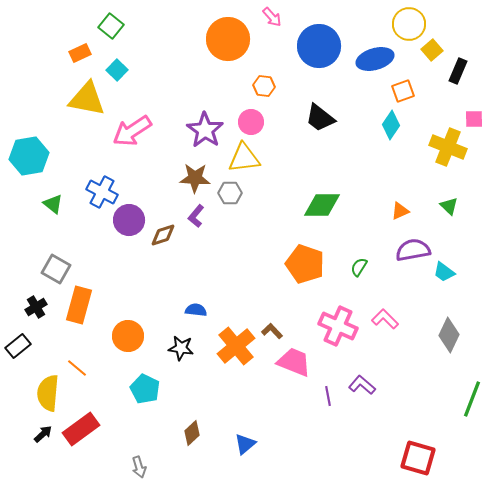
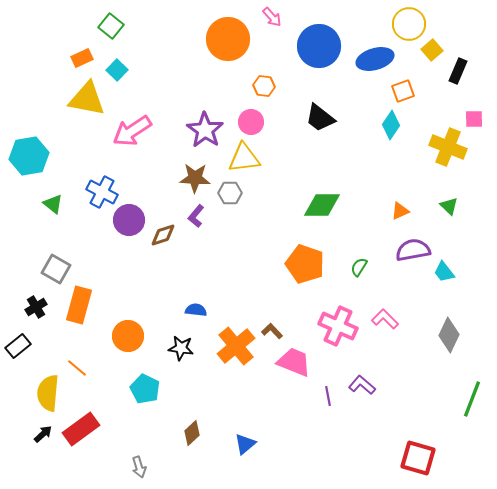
orange rectangle at (80, 53): moved 2 px right, 5 px down
cyan trapezoid at (444, 272): rotated 15 degrees clockwise
